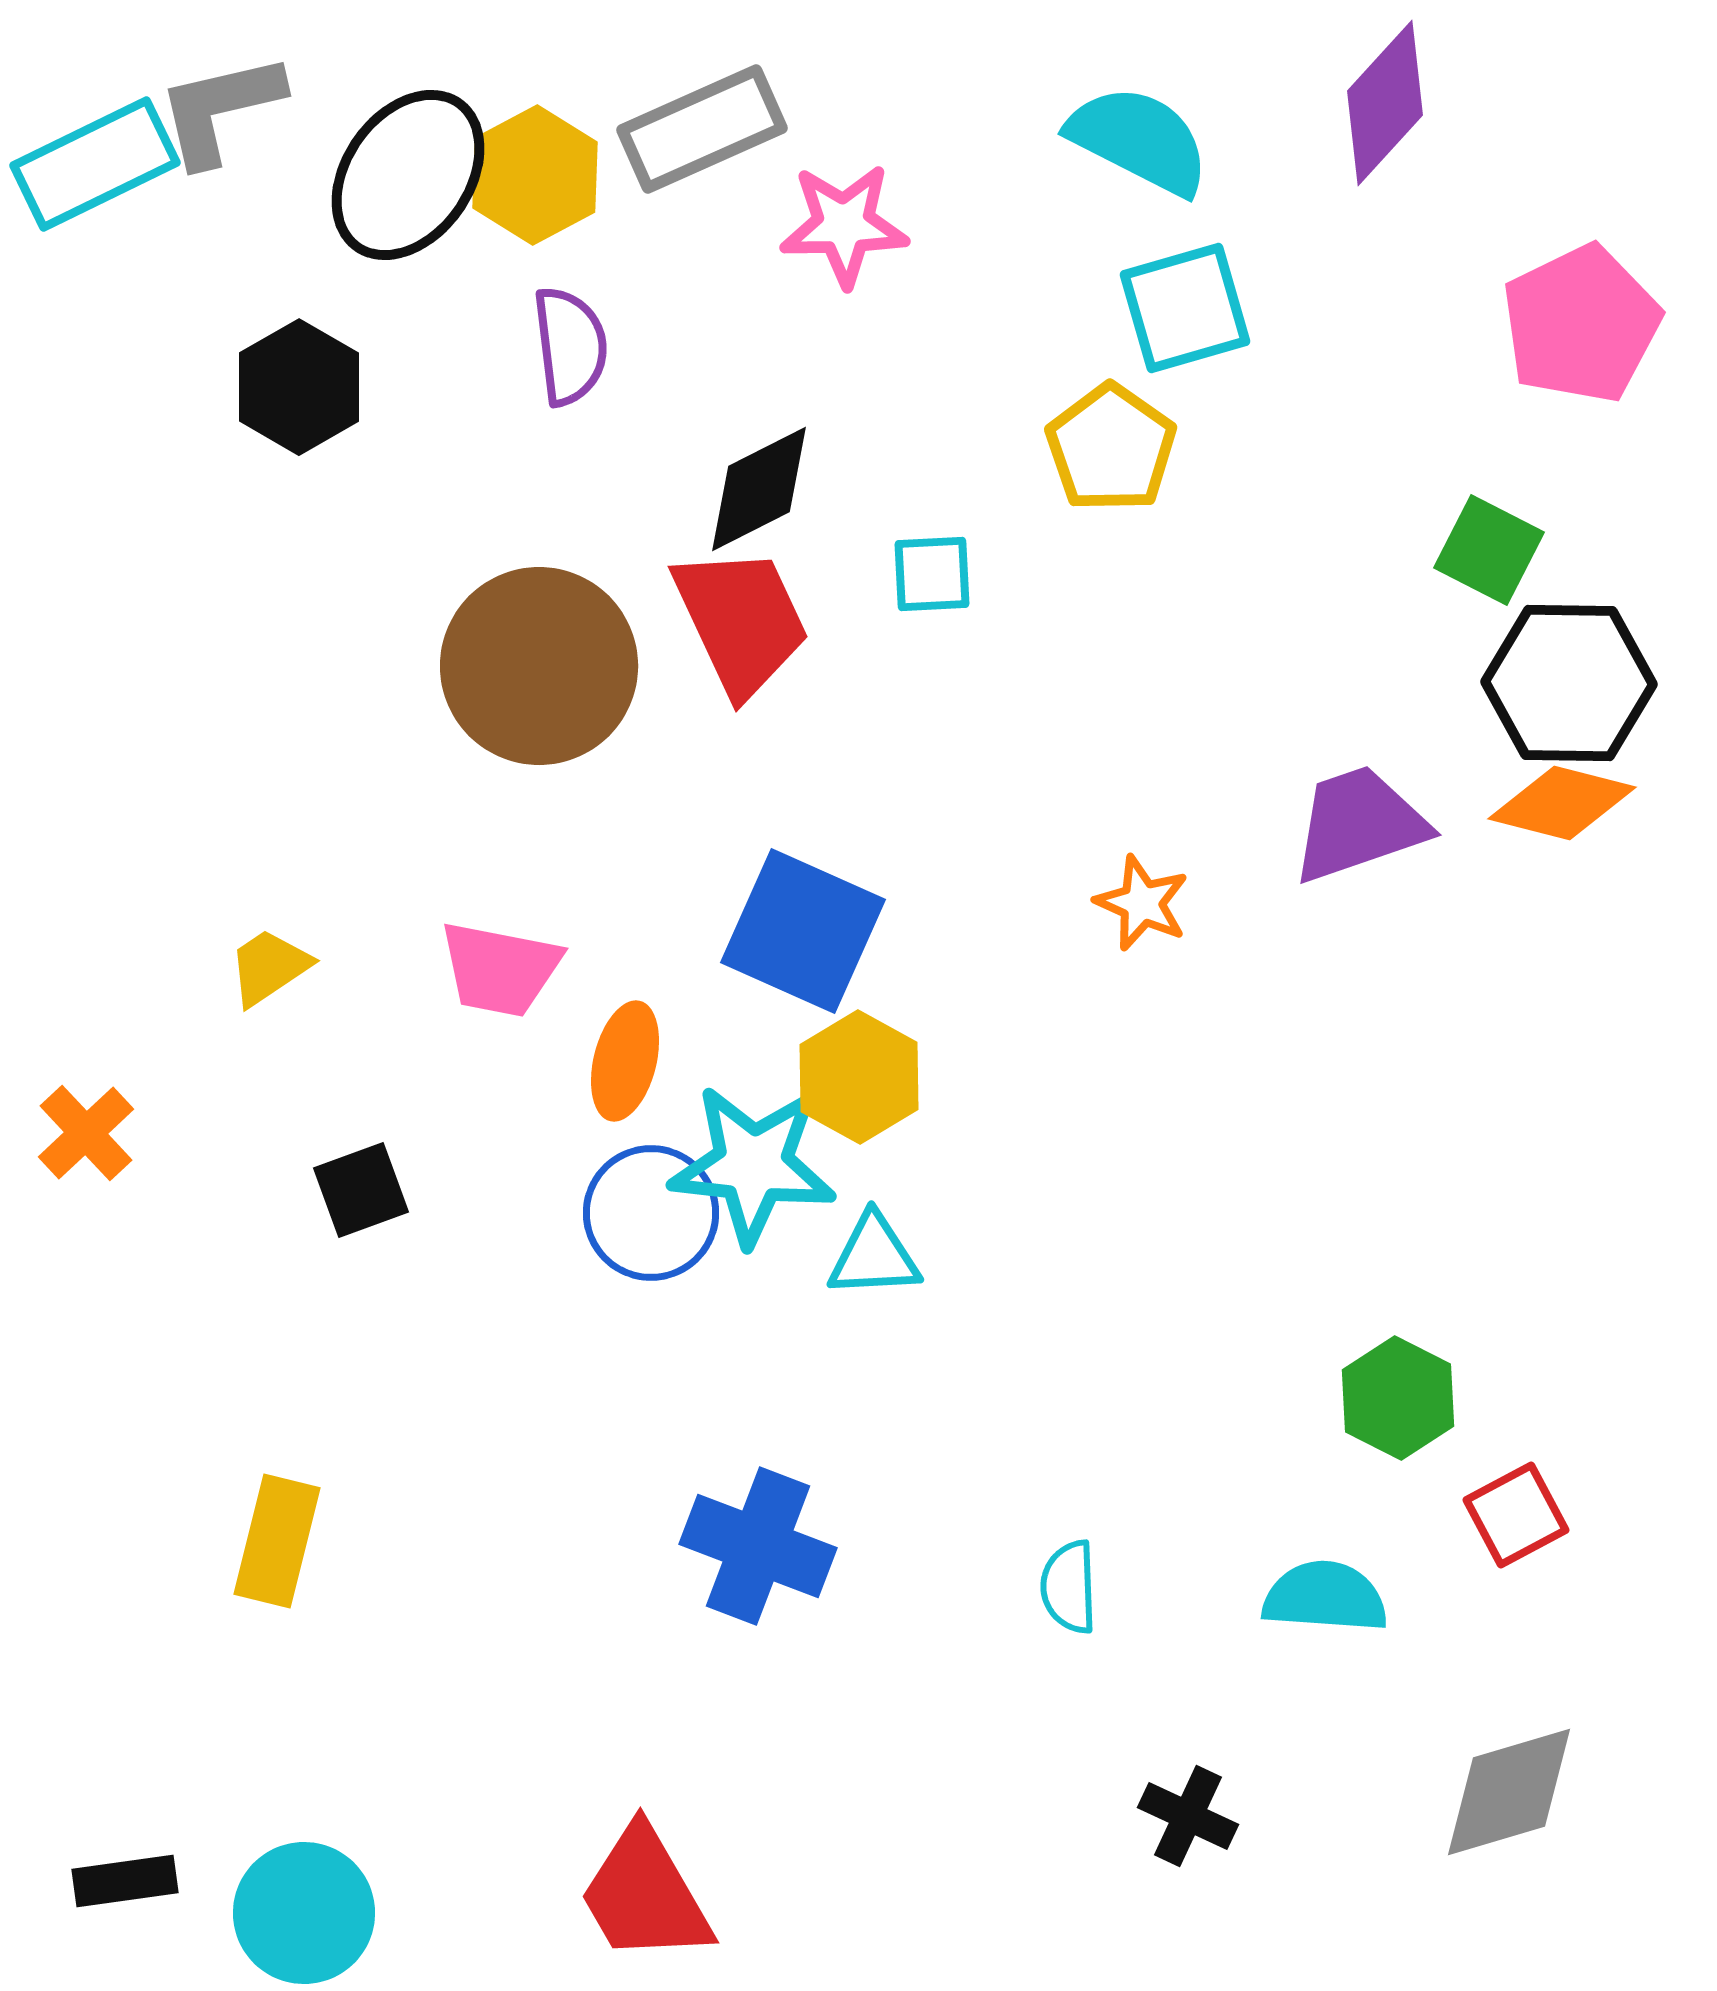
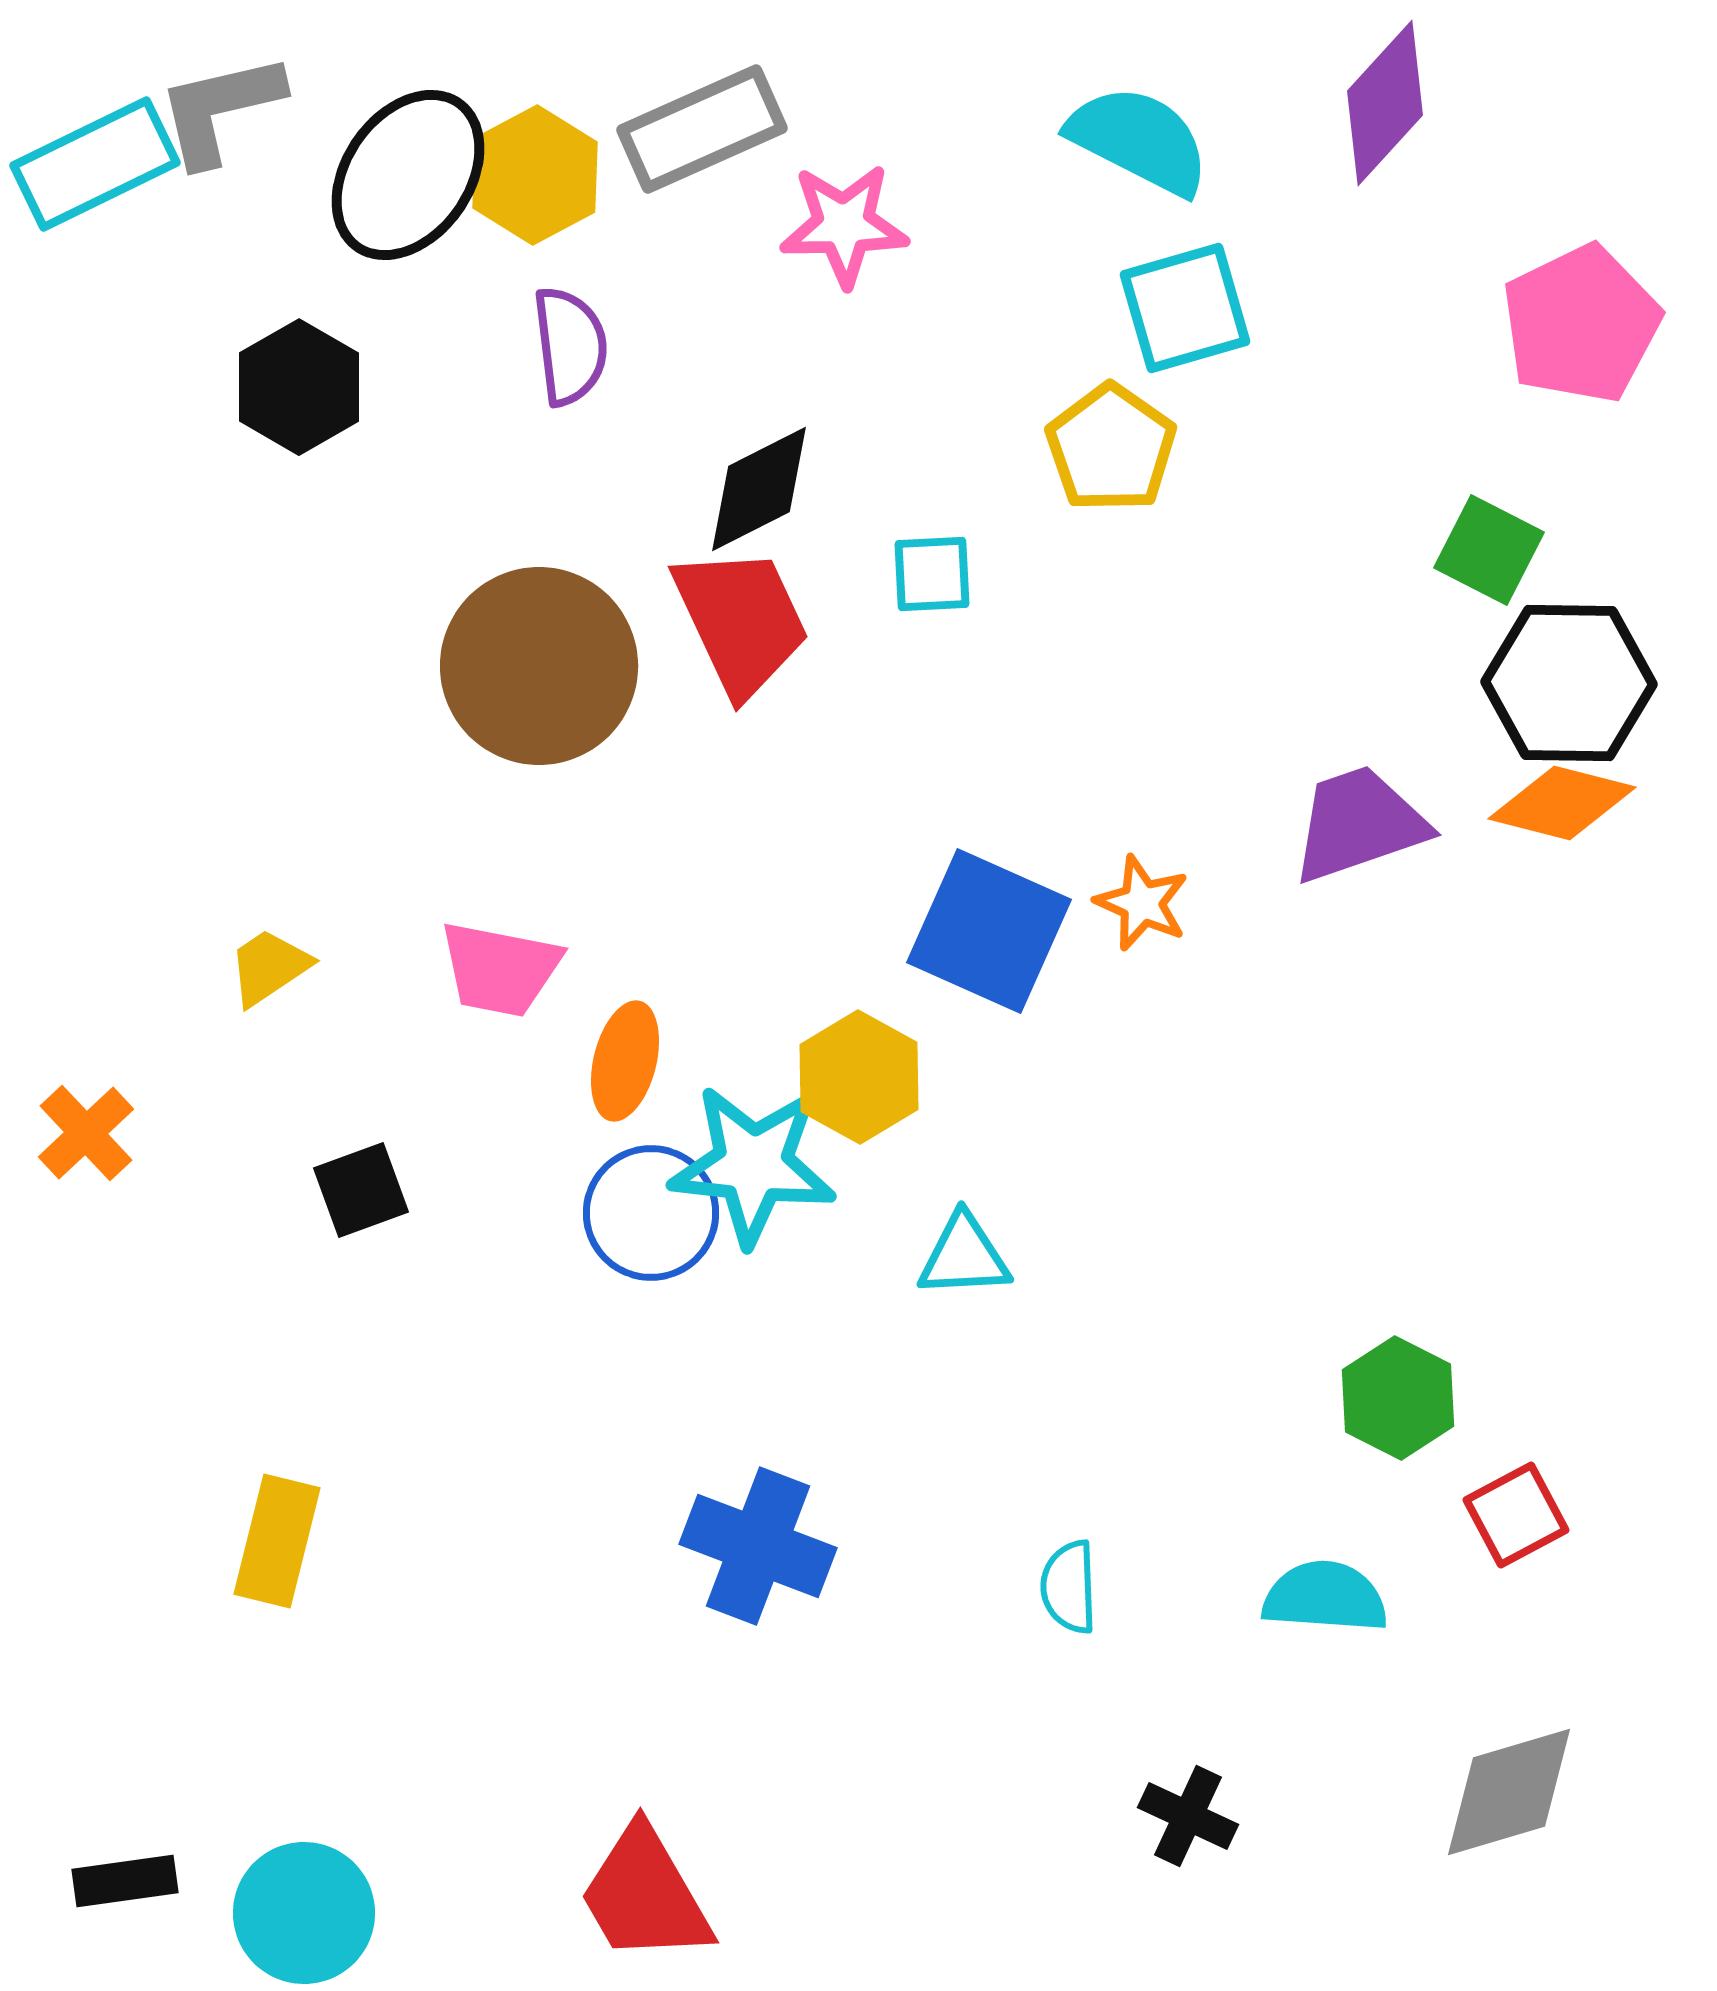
blue square at (803, 931): moved 186 px right
cyan triangle at (874, 1256): moved 90 px right
